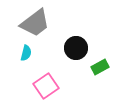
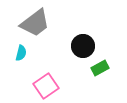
black circle: moved 7 px right, 2 px up
cyan semicircle: moved 5 px left
green rectangle: moved 1 px down
